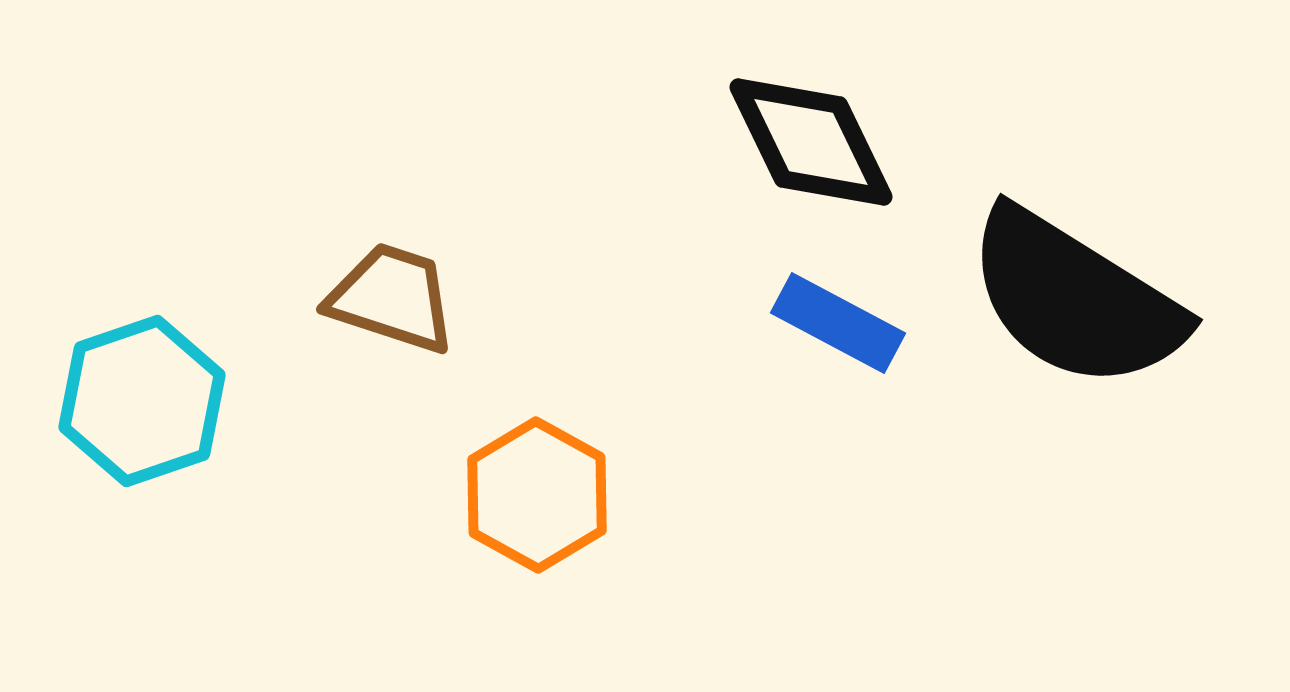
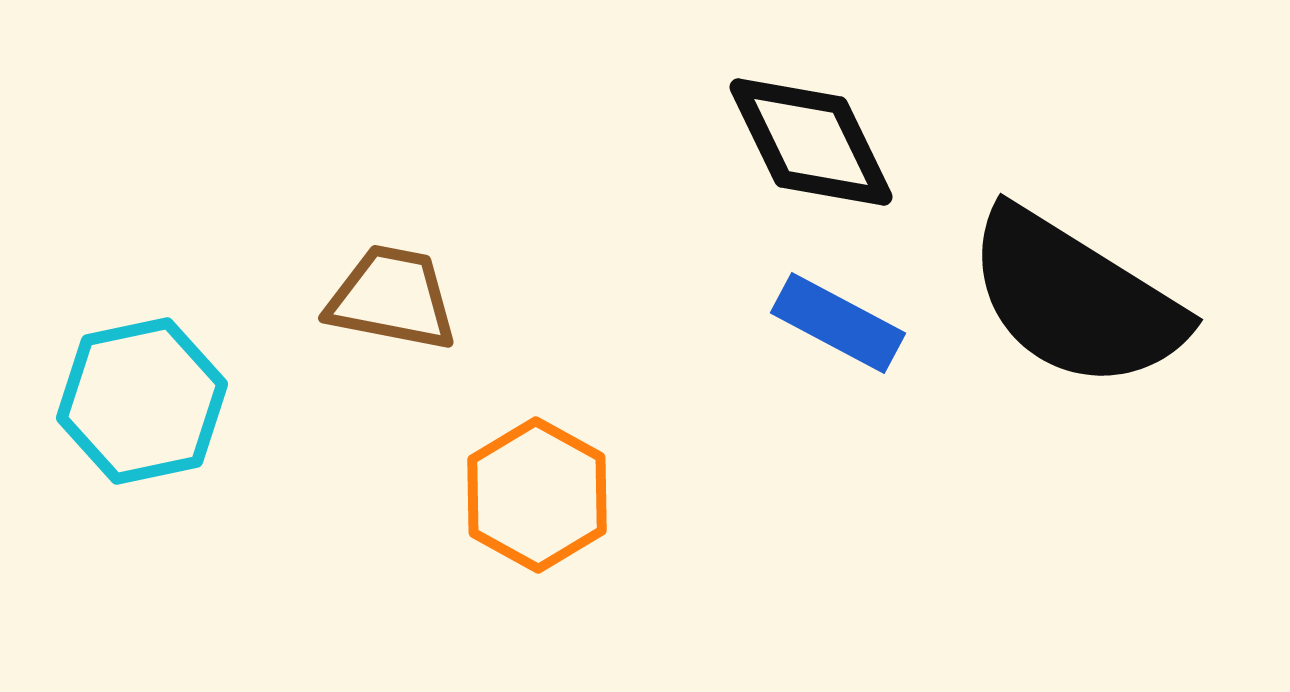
brown trapezoid: rotated 7 degrees counterclockwise
cyan hexagon: rotated 7 degrees clockwise
